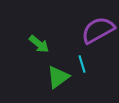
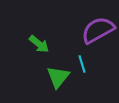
green triangle: rotated 15 degrees counterclockwise
